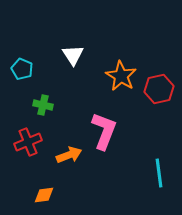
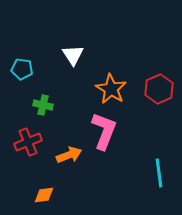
cyan pentagon: rotated 15 degrees counterclockwise
orange star: moved 10 px left, 13 px down
red hexagon: rotated 12 degrees counterclockwise
